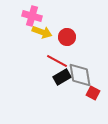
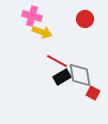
red circle: moved 18 px right, 18 px up
